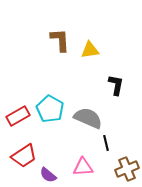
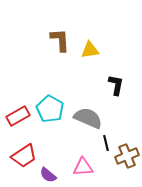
brown cross: moved 13 px up
